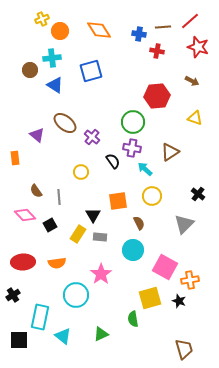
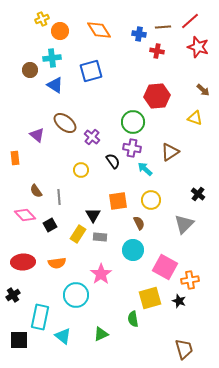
brown arrow at (192, 81): moved 11 px right, 9 px down; rotated 16 degrees clockwise
yellow circle at (81, 172): moved 2 px up
yellow circle at (152, 196): moved 1 px left, 4 px down
